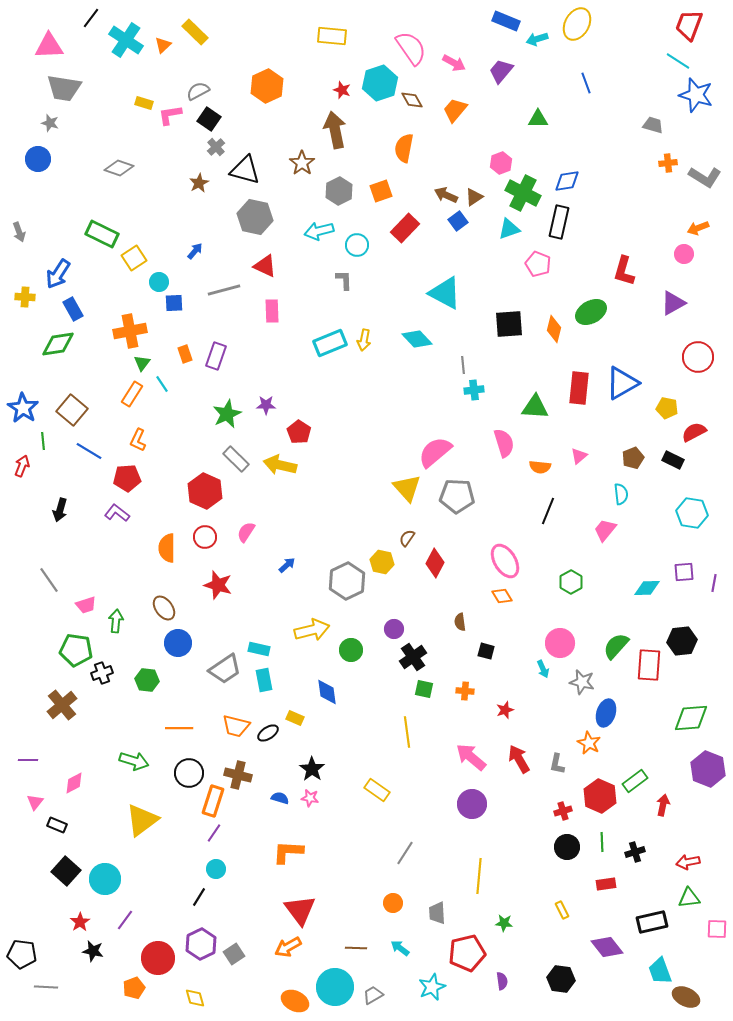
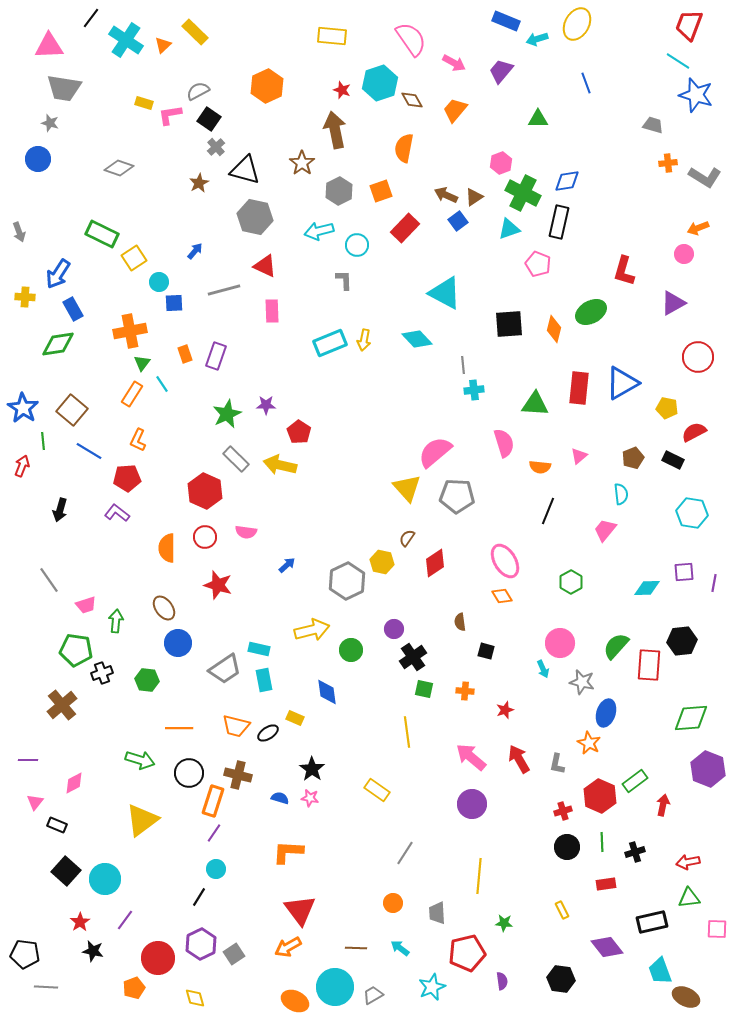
pink semicircle at (411, 48): moved 9 px up
green triangle at (535, 407): moved 3 px up
pink semicircle at (246, 532): rotated 115 degrees counterclockwise
red diamond at (435, 563): rotated 28 degrees clockwise
green arrow at (134, 761): moved 6 px right, 1 px up
black pentagon at (22, 954): moved 3 px right
